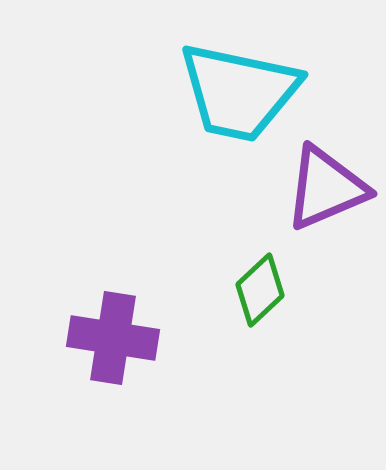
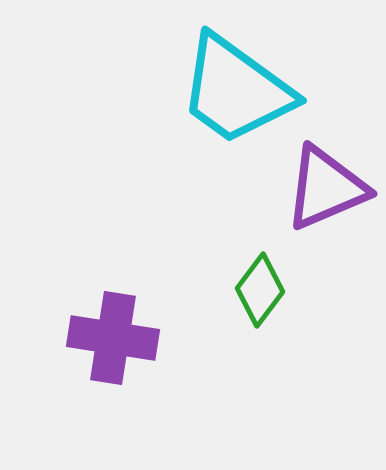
cyan trapezoid: moved 3 px left, 2 px up; rotated 24 degrees clockwise
green diamond: rotated 10 degrees counterclockwise
